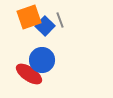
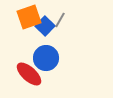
gray line: rotated 49 degrees clockwise
blue circle: moved 4 px right, 2 px up
red ellipse: rotated 8 degrees clockwise
